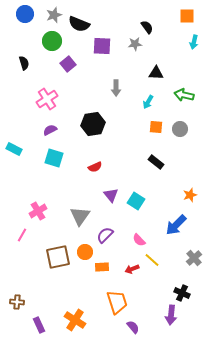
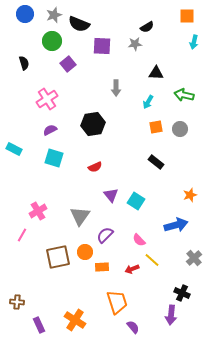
black semicircle at (147, 27): rotated 96 degrees clockwise
orange square at (156, 127): rotated 16 degrees counterclockwise
blue arrow at (176, 225): rotated 150 degrees counterclockwise
